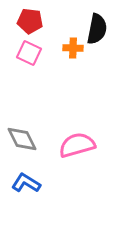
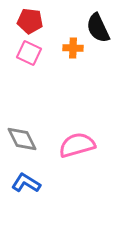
black semicircle: moved 1 px right, 1 px up; rotated 144 degrees clockwise
